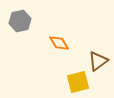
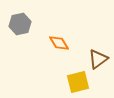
gray hexagon: moved 3 px down
brown triangle: moved 2 px up
